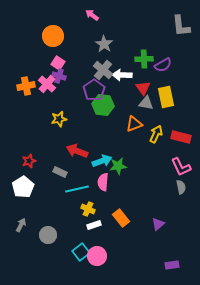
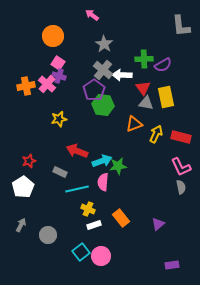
pink circle: moved 4 px right
